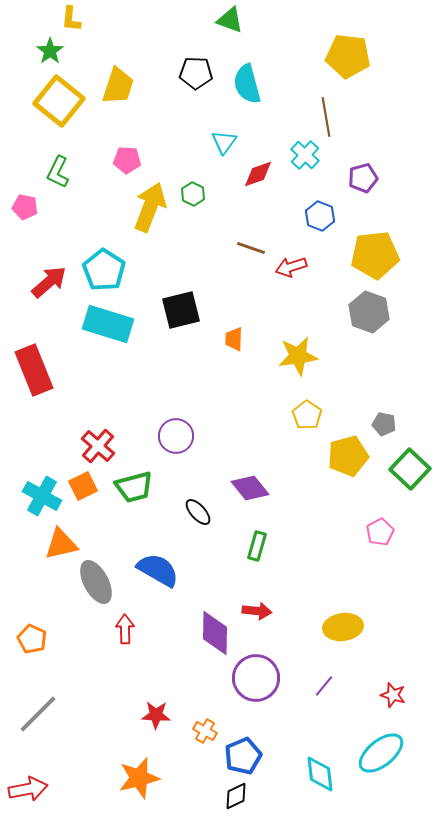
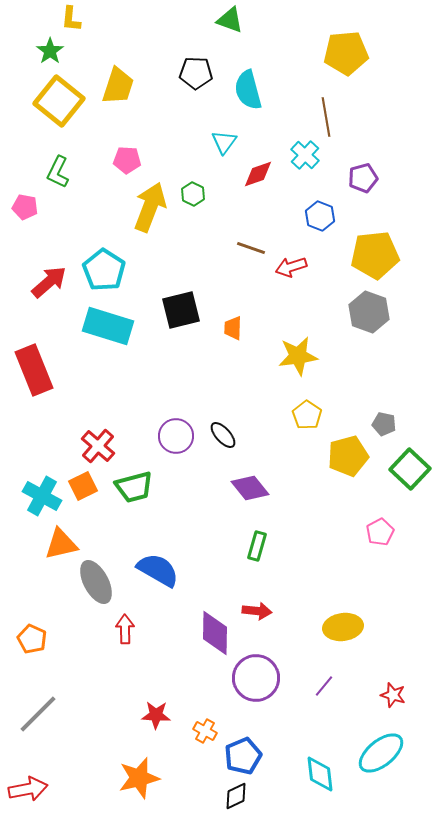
yellow pentagon at (348, 56): moved 2 px left, 3 px up; rotated 12 degrees counterclockwise
cyan semicircle at (247, 84): moved 1 px right, 6 px down
cyan rectangle at (108, 324): moved 2 px down
orange trapezoid at (234, 339): moved 1 px left, 11 px up
black ellipse at (198, 512): moved 25 px right, 77 px up
